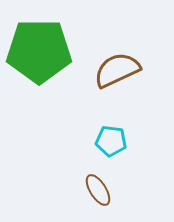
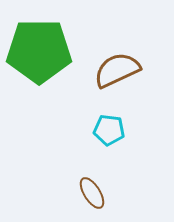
cyan pentagon: moved 2 px left, 11 px up
brown ellipse: moved 6 px left, 3 px down
